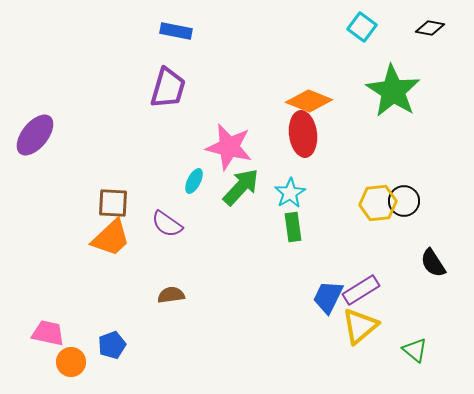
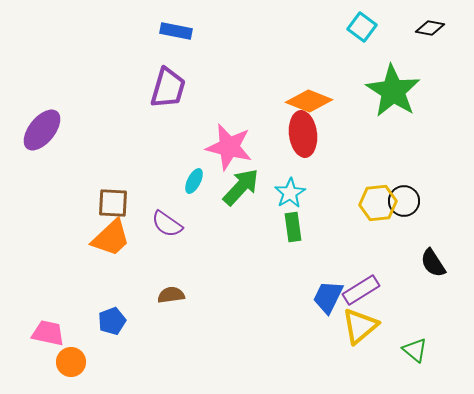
purple ellipse: moved 7 px right, 5 px up
blue pentagon: moved 24 px up
